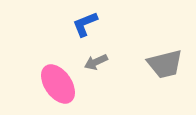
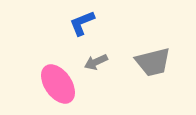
blue L-shape: moved 3 px left, 1 px up
gray trapezoid: moved 12 px left, 2 px up
